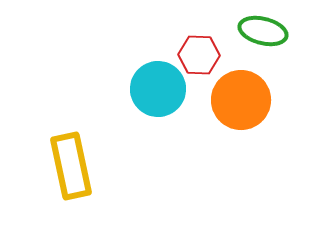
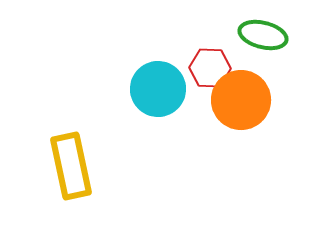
green ellipse: moved 4 px down
red hexagon: moved 11 px right, 13 px down
